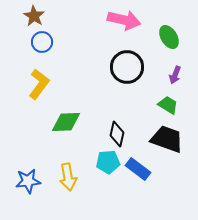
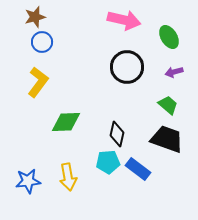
brown star: moved 1 px right, 1 px down; rotated 25 degrees clockwise
purple arrow: moved 1 px left, 3 px up; rotated 54 degrees clockwise
yellow L-shape: moved 1 px left, 2 px up
green trapezoid: rotated 10 degrees clockwise
